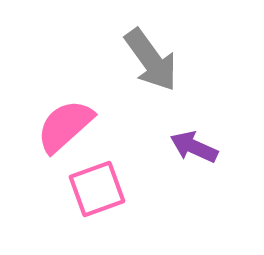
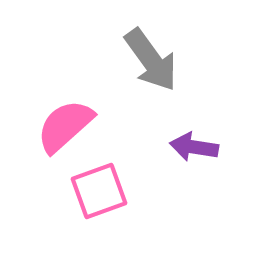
purple arrow: rotated 15 degrees counterclockwise
pink square: moved 2 px right, 2 px down
